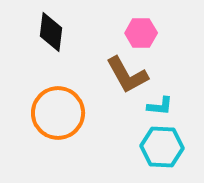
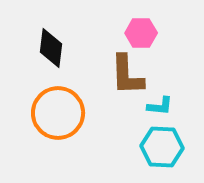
black diamond: moved 16 px down
brown L-shape: rotated 27 degrees clockwise
